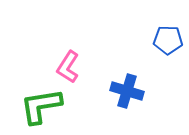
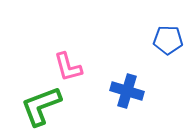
pink L-shape: rotated 48 degrees counterclockwise
green L-shape: rotated 12 degrees counterclockwise
